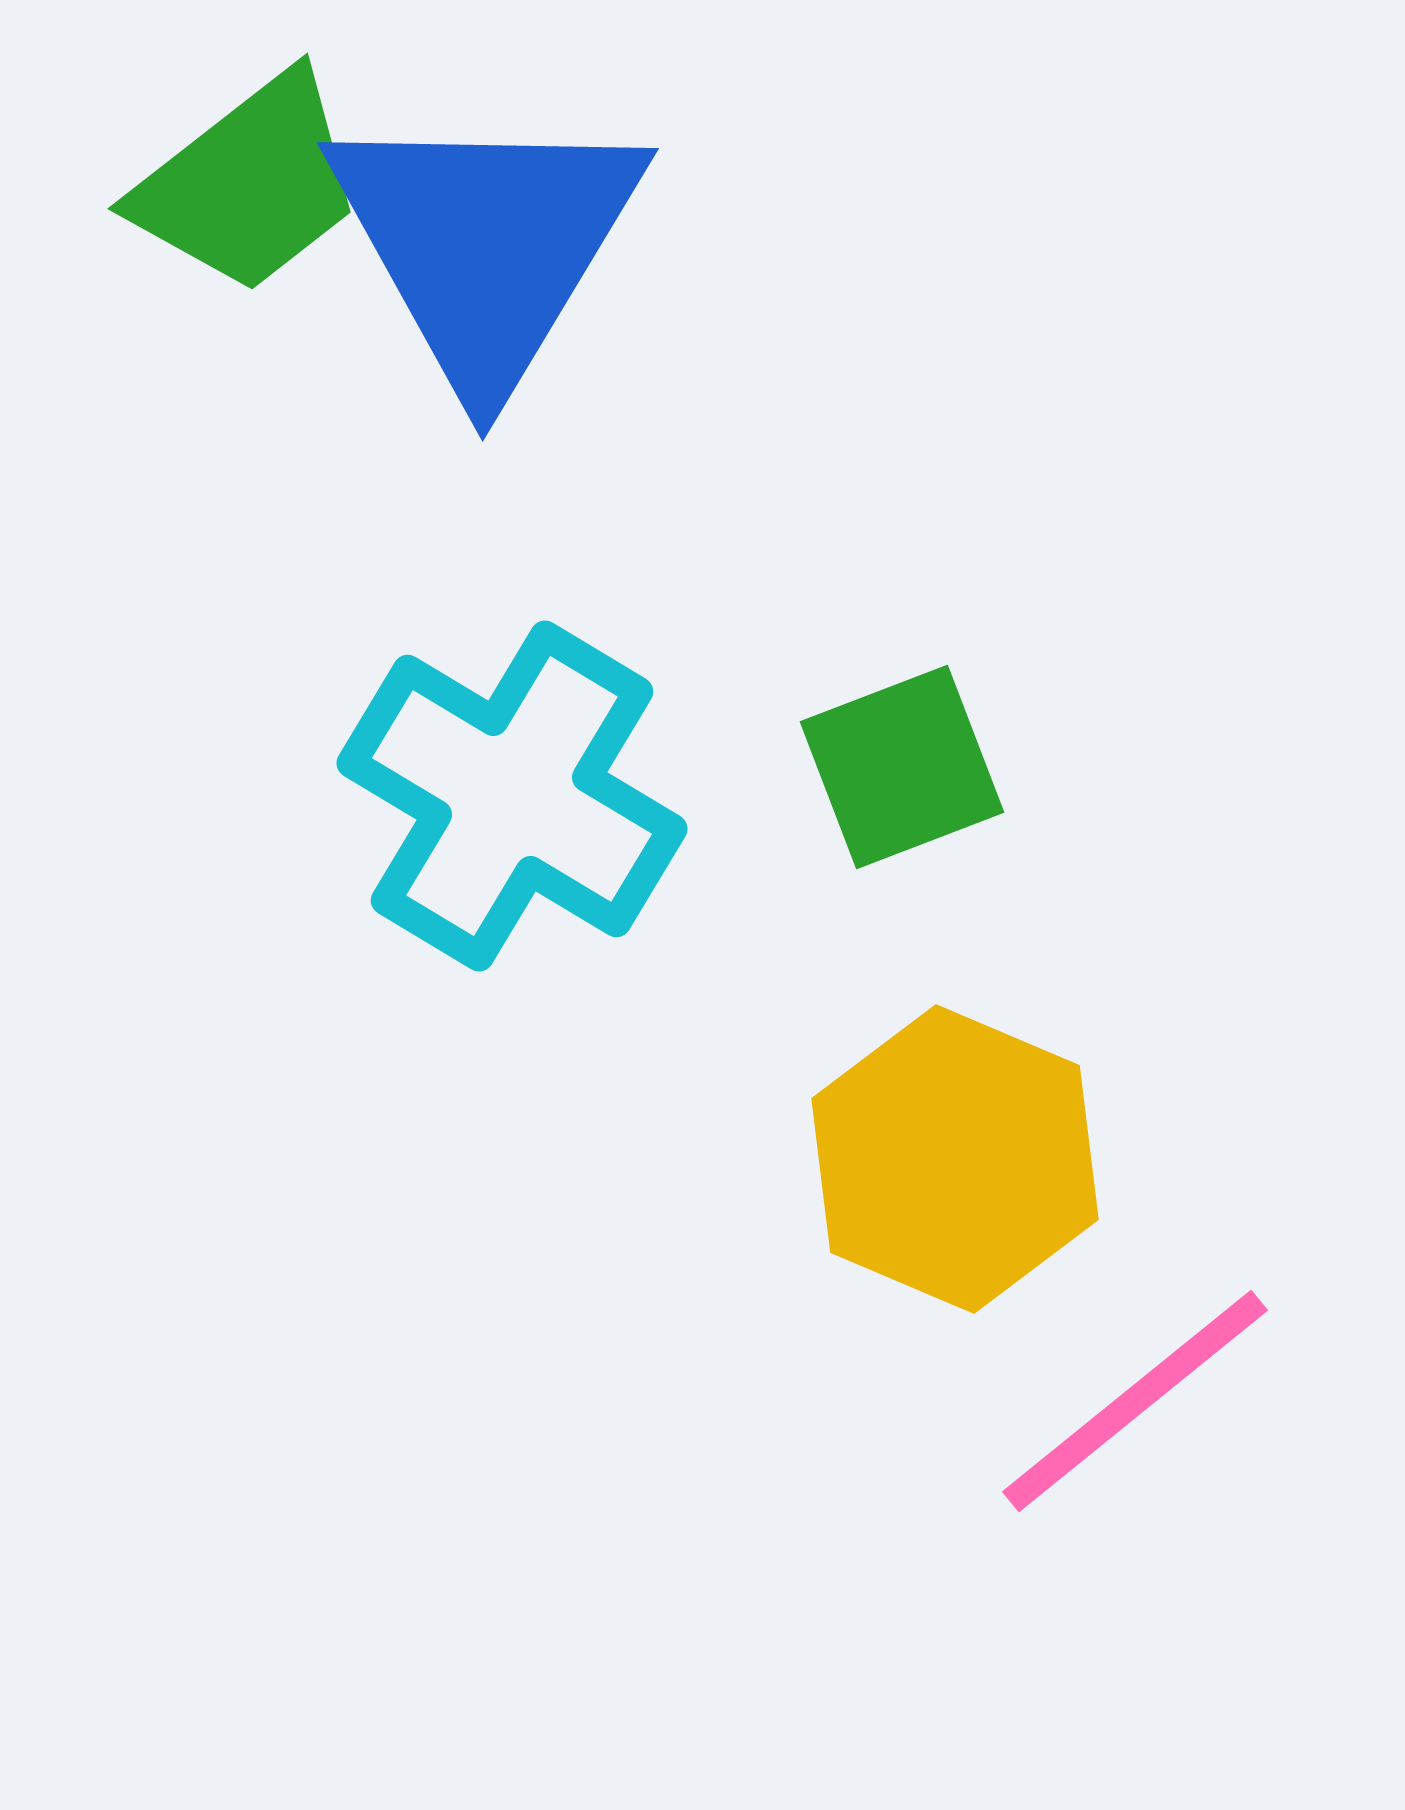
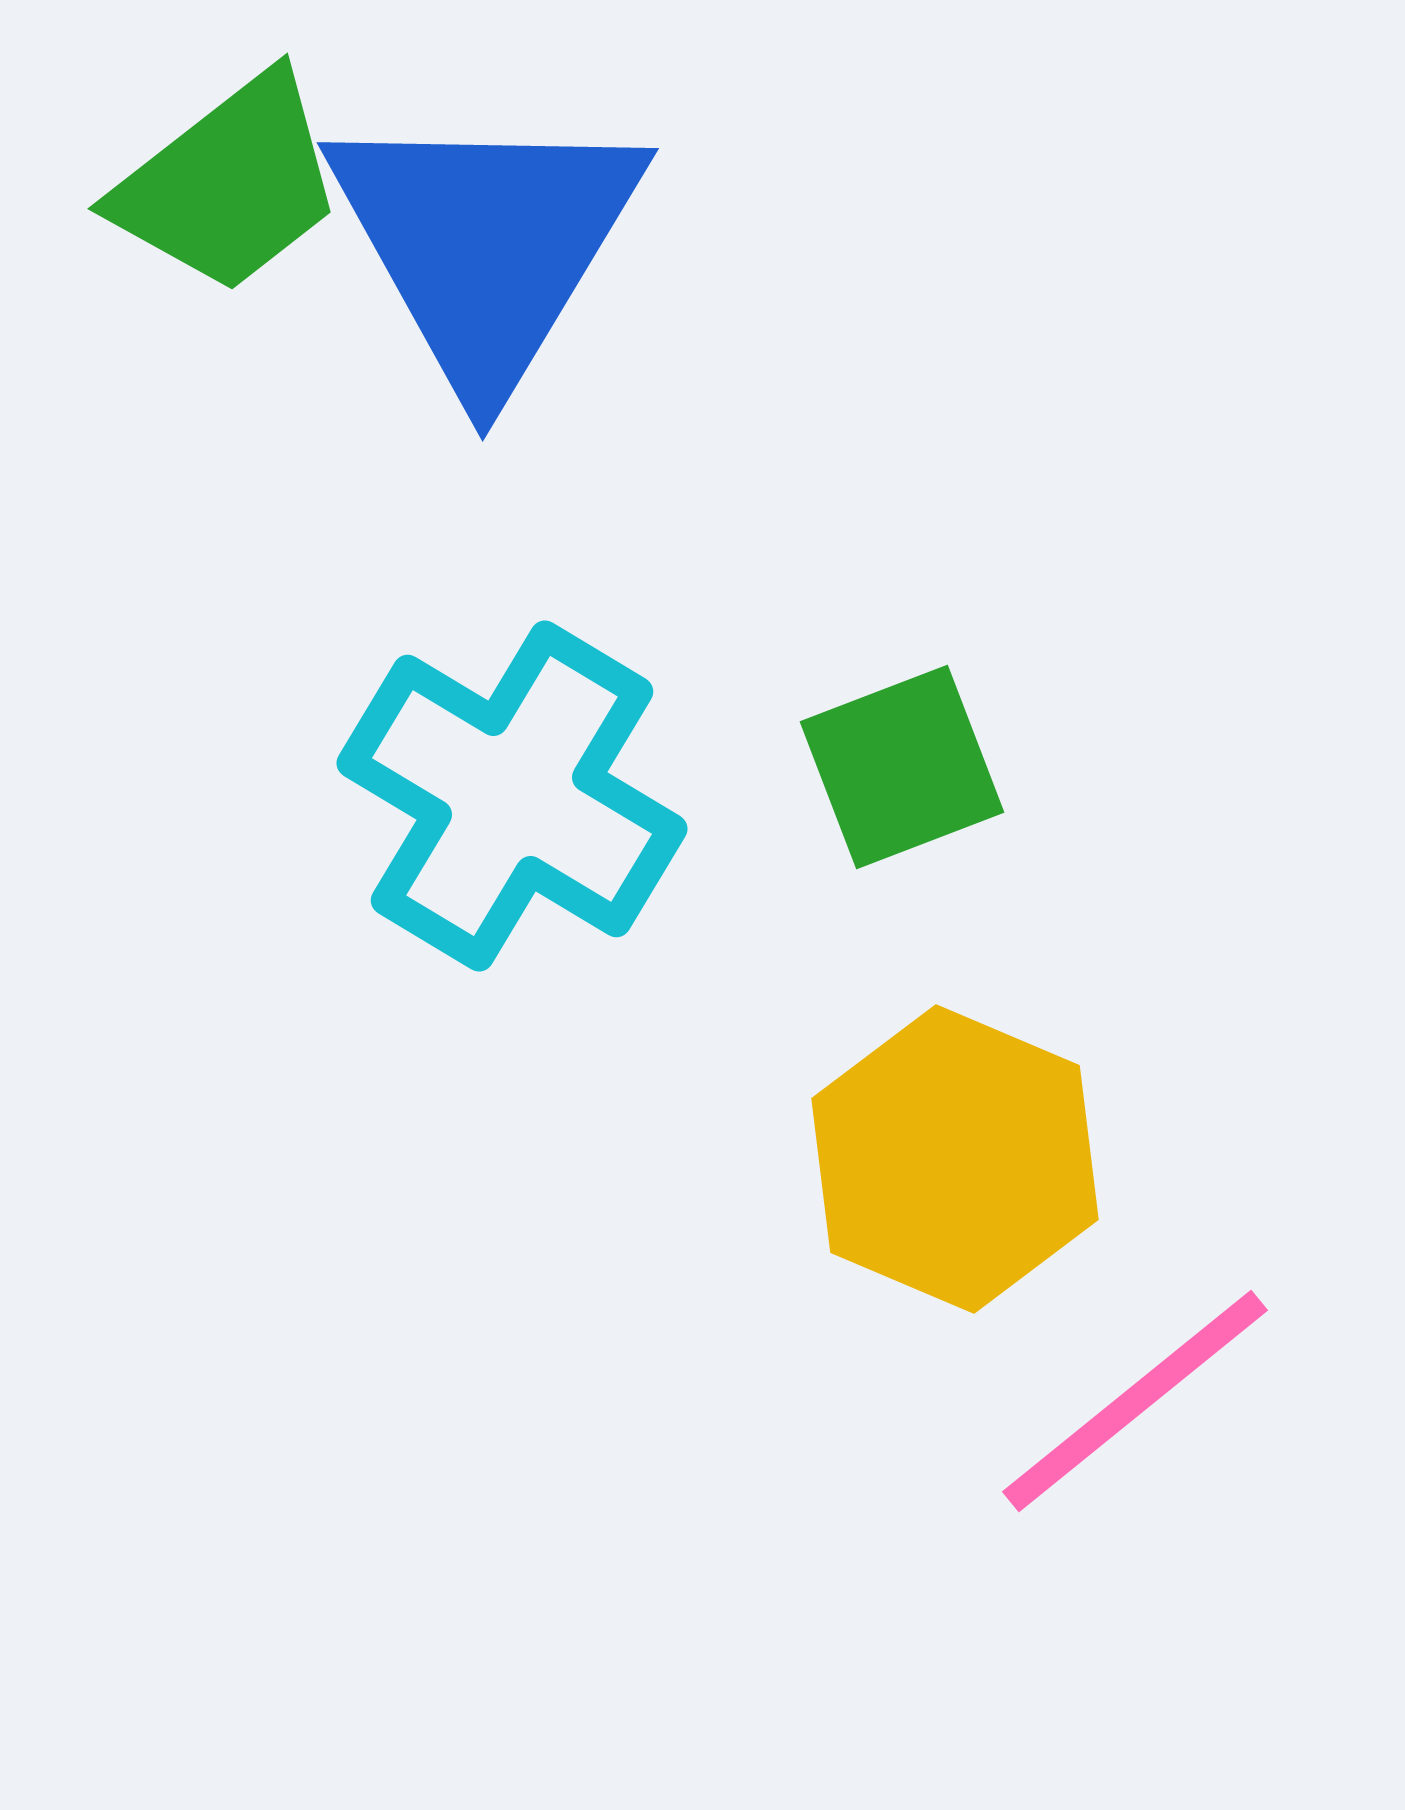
green trapezoid: moved 20 px left
